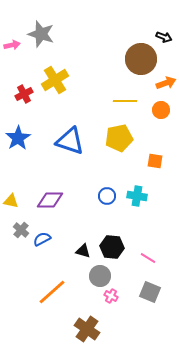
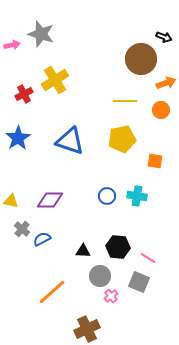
yellow pentagon: moved 3 px right, 1 px down
gray cross: moved 1 px right, 1 px up
black hexagon: moved 6 px right
black triangle: rotated 14 degrees counterclockwise
gray square: moved 11 px left, 10 px up
pink cross: rotated 24 degrees clockwise
brown cross: rotated 30 degrees clockwise
